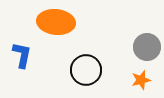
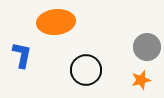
orange ellipse: rotated 12 degrees counterclockwise
